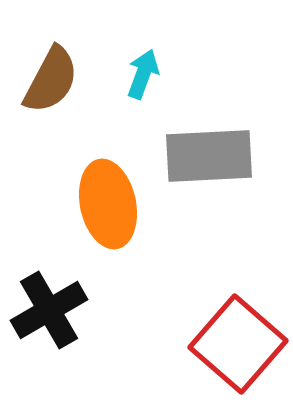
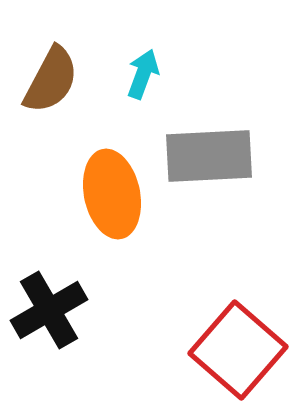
orange ellipse: moved 4 px right, 10 px up
red square: moved 6 px down
